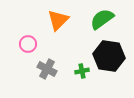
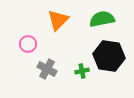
green semicircle: rotated 25 degrees clockwise
